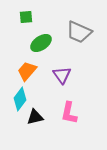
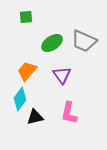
gray trapezoid: moved 5 px right, 9 px down
green ellipse: moved 11 px right
